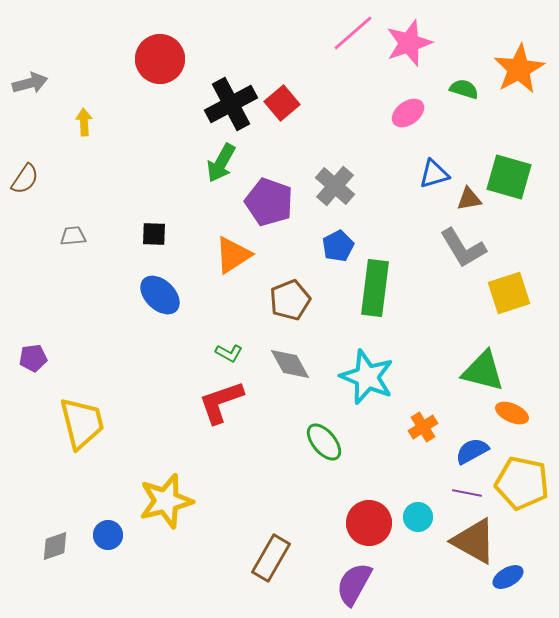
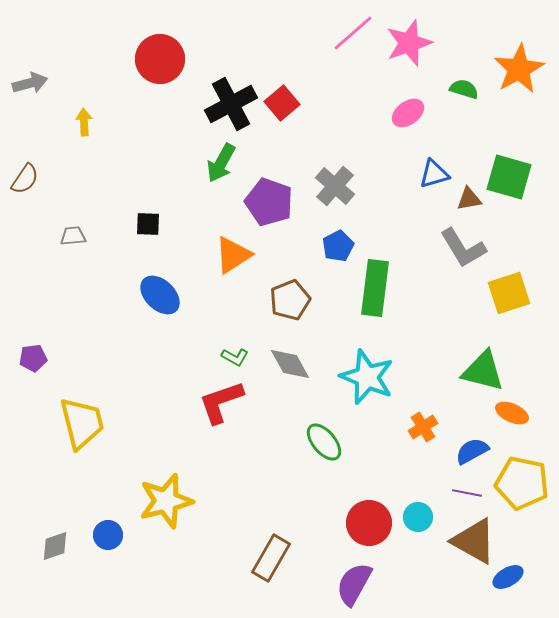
black square at (154, 234): moved 6 px left, 10 px up
green L-shape at (229, 353): moved 6 px right, 4 px down
